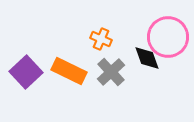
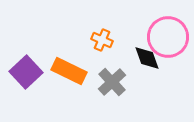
orange cross: moved 1 px right, 1 px down
gray cross: moved 1 px right, 10 px down
